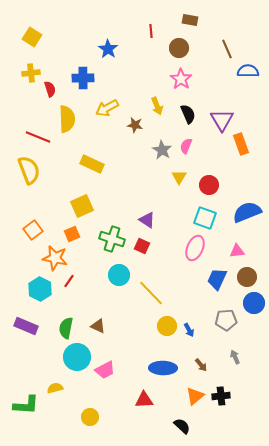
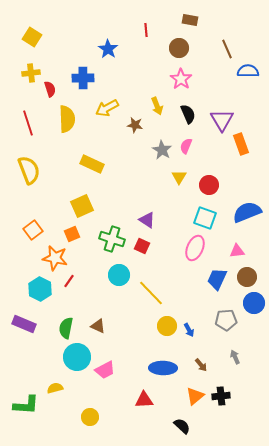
red line at (151, 31): moved 5 px left, 1 px up
red line at (38, 137): moved 10 px left, 14 px up; rotated 50 degrees clockwise
purple rectangle at (26, 326): moved 2 px left, 2 px up
